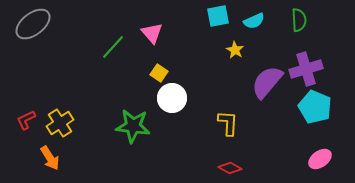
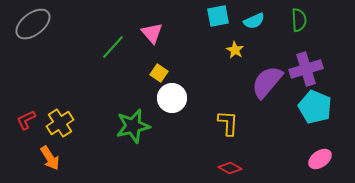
green star: rotated 20 degrees counterclockwise
